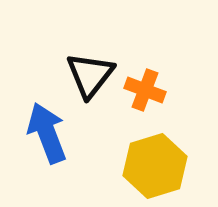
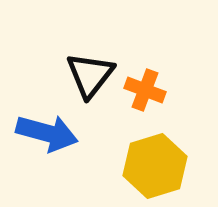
blue arrow: rotated 126 degrees clockwise
